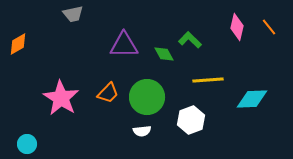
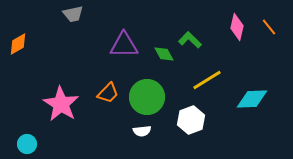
yellow line: moved 1 px left; rotated 28 degrees counterclockwise
pink star: moved 6 px down
